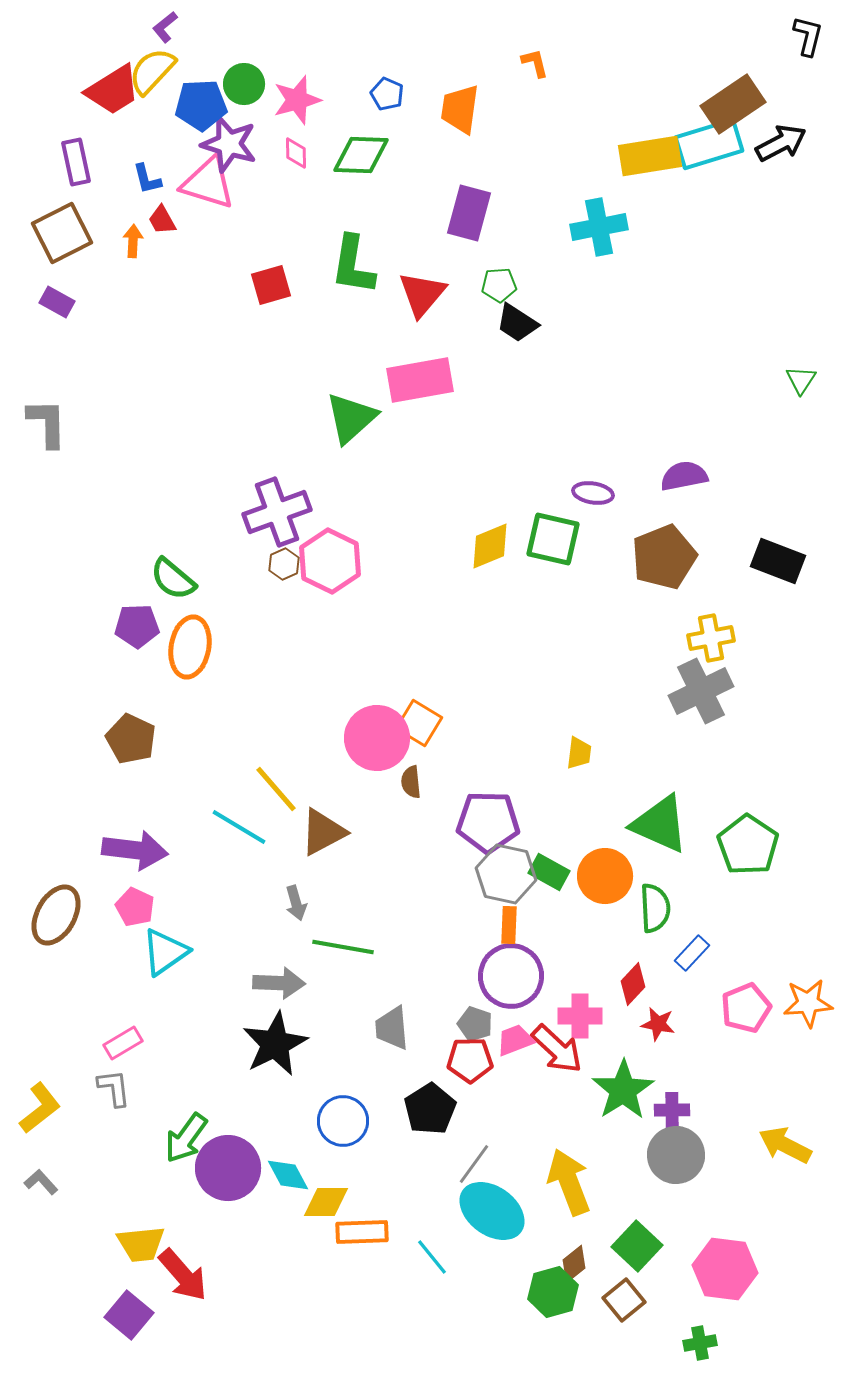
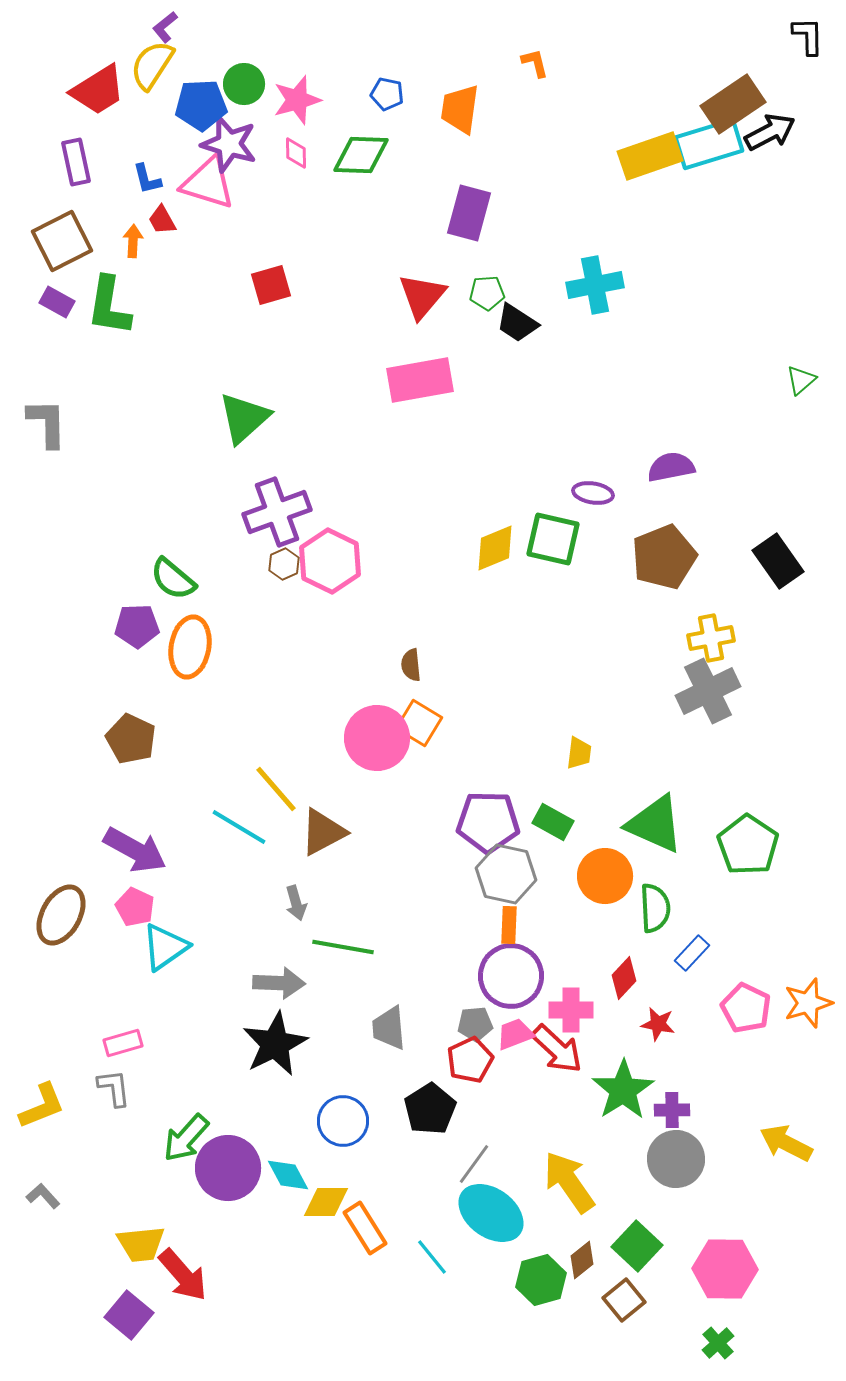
black L-shape at (808, 36): rotated 15 degrees counterclockwise
yellow semicircle at (152, 71): moved 6 px up; rotated 10 degrees counterclockwise
red trapezoid at (113, 90): moved 15 px left
blue pentagon at (387, 94): rotated 12 degrees counterclockwise
black arrow at (781, 143): moved 11 px left, 11 px up
yellow rectangle at (650, 156): rotated 10 degrees counterclockwise
cyan cross at (599, 227): moved 4 px left, 58 px down
brown square at (62, 233): moved 8 px down
green L-shape at (353, 265): moved 244 px left, 41 px down
green pentagon at (499, 285): moved 12 px left, 8 px down
red triangle at (422, 294): moved 2 px down
green triangle at (801, 380): rotated 16 degrees clockwise
green triangle at (351, 418): moved 107 px left
purple semicircle at (684, 476): moved 13 px left, 9 px up
yellow diamond at (490, 546): moved 5 px right, 2 px down
black rectangle at (778, 561): rotated 34 degrees clockwise
gray cross at (701, 691): moved 7 px right
brown semicircle at (411, 782): moved 117 px up
green triangle at (660, 824): moved 5 px left
purple arrow at (135, 850): rotated 22 degrees clockwise
green rectangle at (549, 872): moved 4 px right, 50 px up
brown ellipse at (56, 915): moved 5 px right
cyan triangle at (165, 952): moved 5 px up
red diamond at (633, 984): moved 9 px left, 6 px up
orange star at (808, 1003): rotated 12 degrees counterclockwise
pink pentagon at (746, 1008): rotated 24 degrees counterclockwise
pink cross at (580, 1016): moved 9 px left, 6 px up
gray pentagon at (475, 1024): rotated 24 degrees counterclockwise
gray trapezoid at (392, 1028): moved 3 px left
pink trapezoid at (515, 1040): moved 6 px up
pink rectangle at (123, 1043): rotated 15 degrees clockwise
red pentagon at (470, 1060): rotated 24 degrees counterclockwise
yellow L-shape at (40, 1108): moved 2 px right, 2 px up; rotated 16 degrees clockwise
green arrow at (186, 1138): rotated 6 degrees clockwise
yellow arrow at (785, 1145): moved 1 px right, 2 px up
gray circle at (676, 1155): moved 4 px down
gray L-shape at (41, 1182): moved 2 px right, 14 px down
yellow arrow at (569, 1182): rotated 14 degrees counterclockwise
cyan ellipse at (492, 1211): moved 1 px left, 2 px down
orange rectangle at (362, 1232): moved 3 px right, 4 px up; rotated 60 degrees clockwise
brown diamond at (574, 1264): moved 8 px right, 4 px up
pink hexagon at (725, 1269): rotated 6 degrees counterclockwise
green hexagon at (553, 1292): moved 12 px left, 12 px up
green cross at (700, 1343): moved 18 px right; rotated 32 degrees counterclockwise
